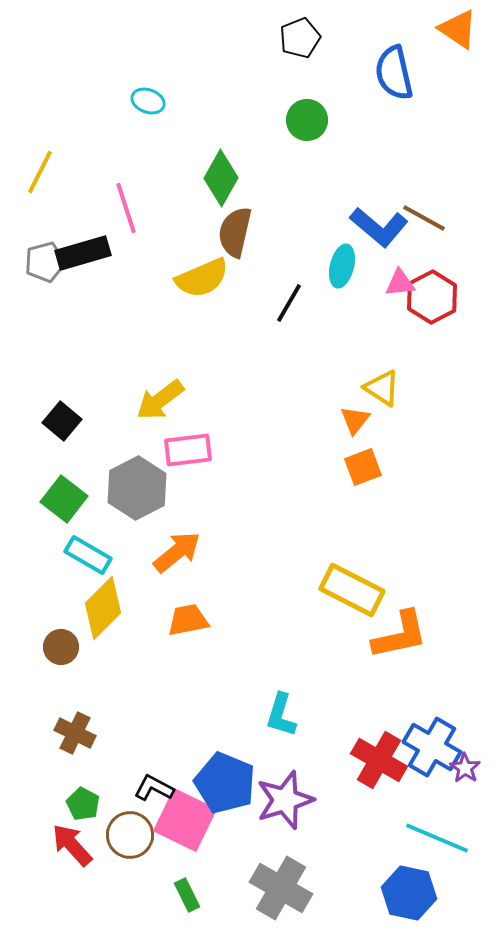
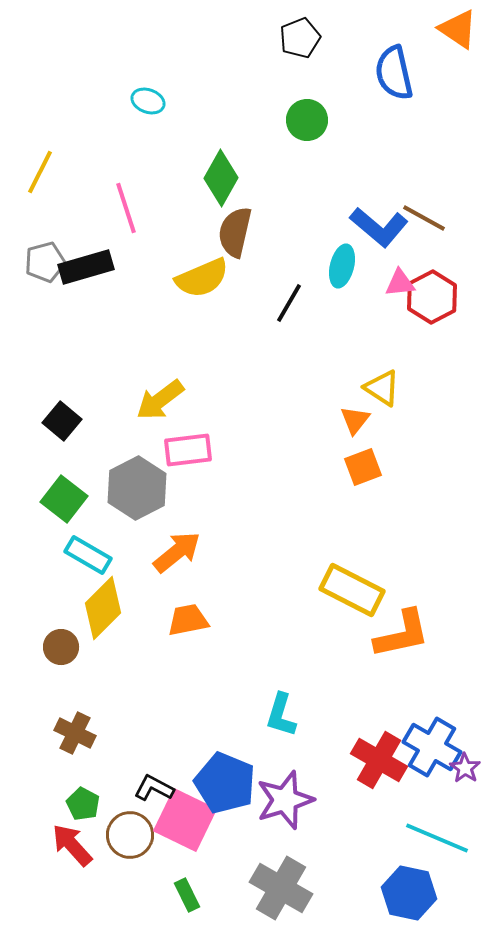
black rectangle at (83, 253): moved 3 px right, 14 px down
orange L-shape at (400, 635): moved 2 px right, 1 px up
